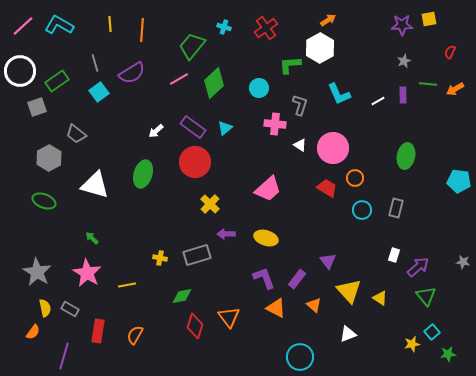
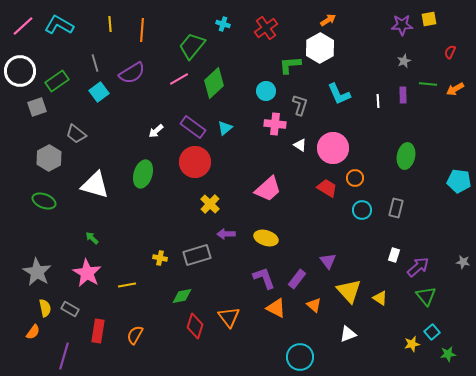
cyan cross at (224, 27): moved 1 px left, 3 px up
cyan circle at (259, 88): moved 7 px right, 3 px down
white line at (378, 101): rotated 64 degrees counterclockwise
